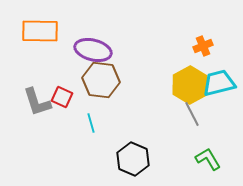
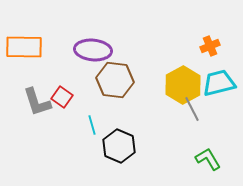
orange rectangle: moved 16 px left, 16 px down
orange cross: moved 7 px right
purple ellipse: rotated 9 degrees counterclockwise
brown hexagon: moved 14 px right
yellow hexagon: moved 7 px left
red square: rotated 10 degrees clockwise
gray line: moved 5 px up
cyan line: moved 1 px right, 2 px down
black hexagon: moved 14 px left, 13 px up
